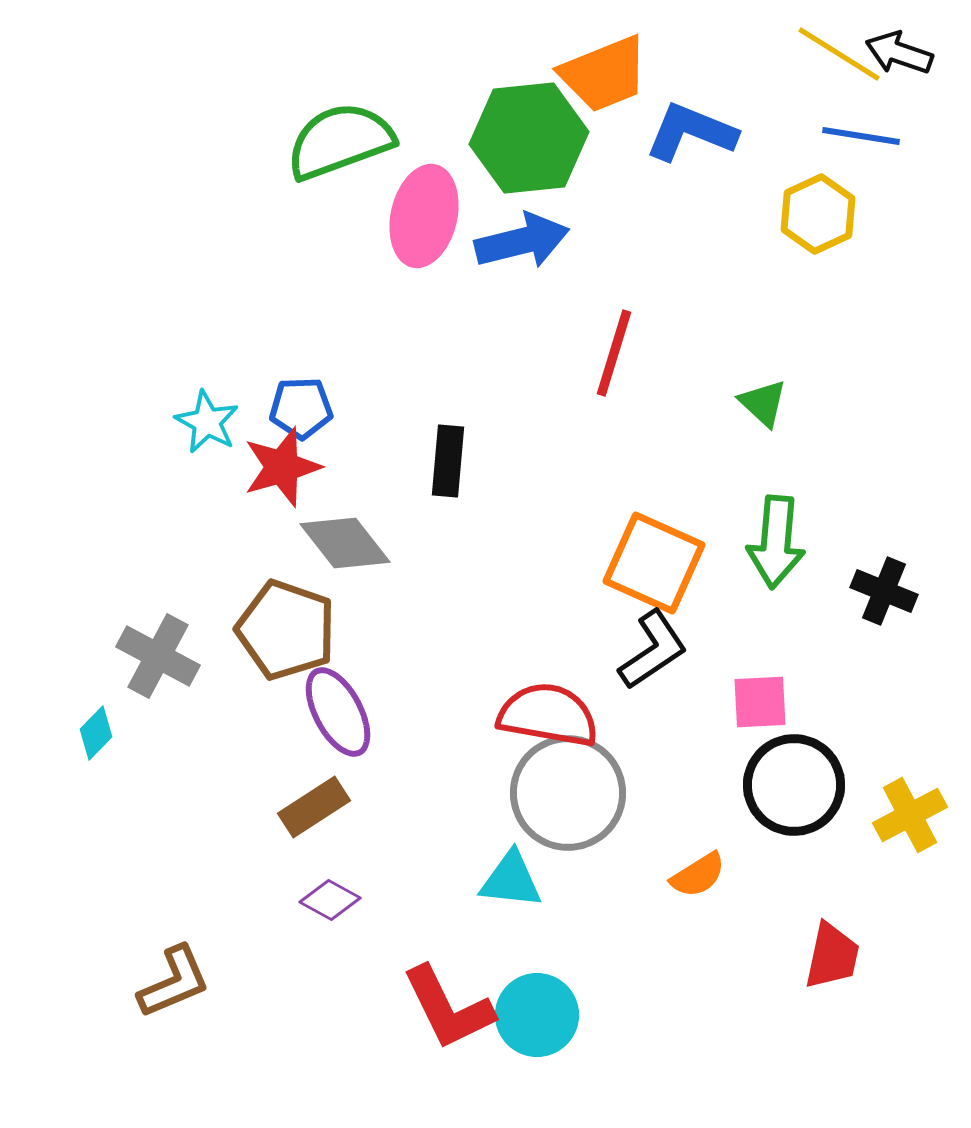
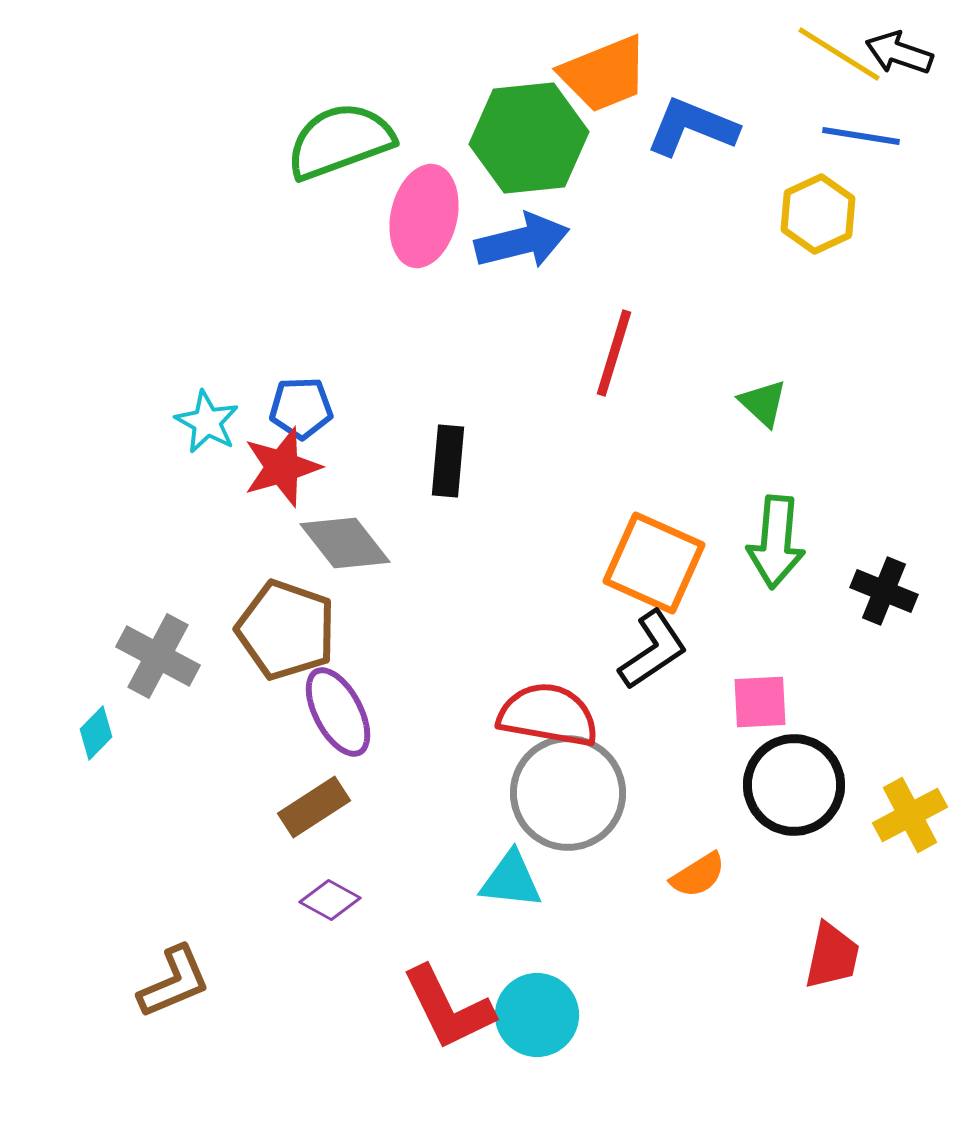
blue L-shape: moved 1 px right, 5 px up
